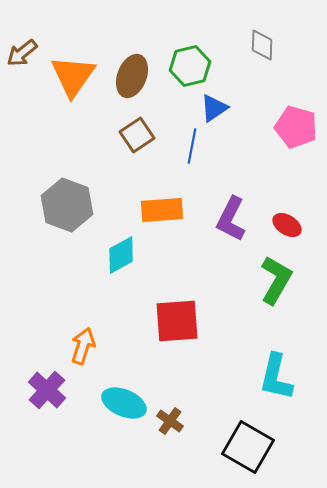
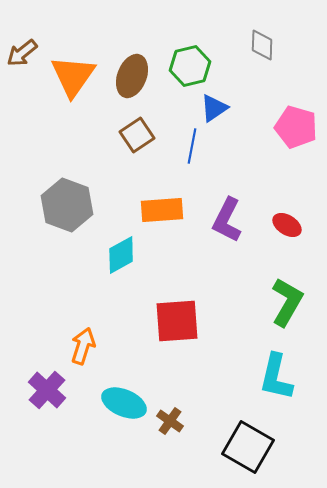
purple L-shape: moved 4 px left, 1 px down
green L-shape: moved 11 px right, 22 px down
